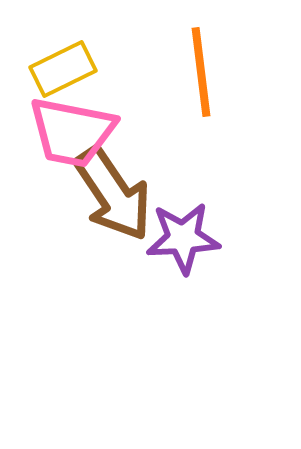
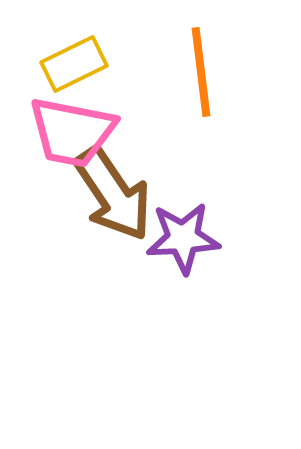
yellow rectangle: moved 11 px right, 5 px up
